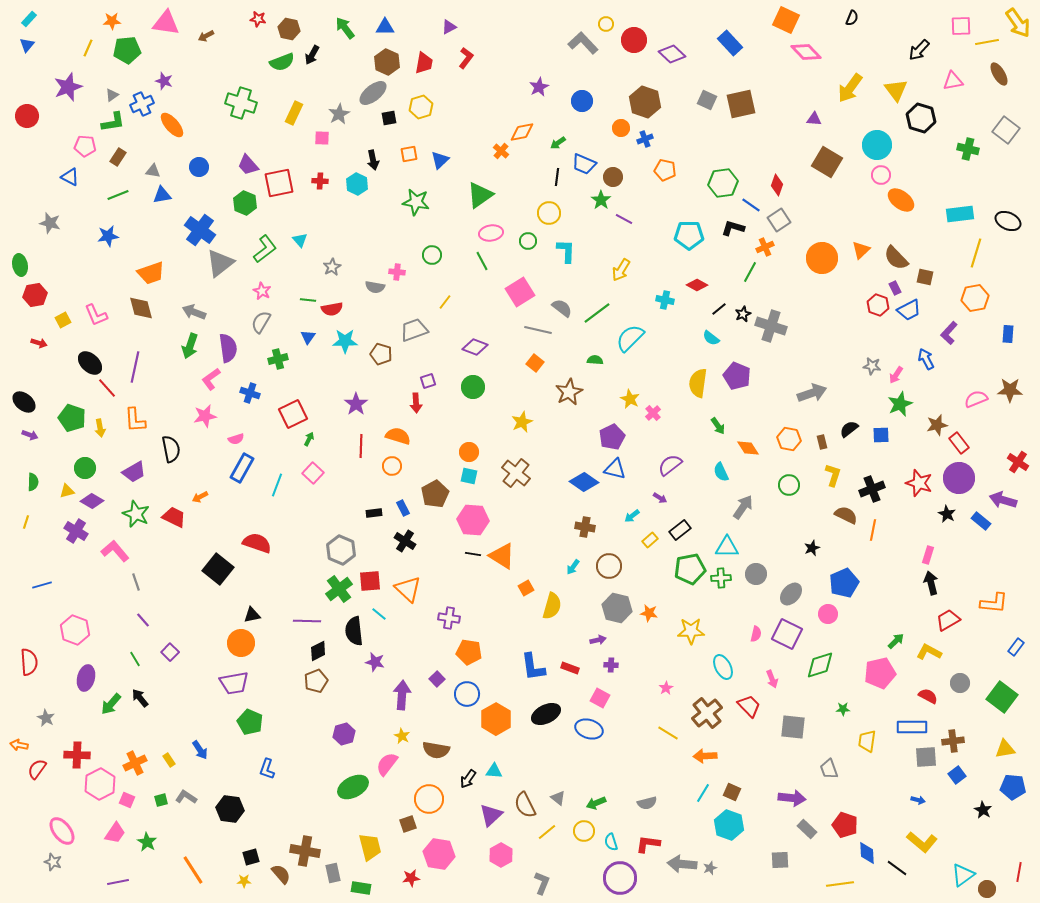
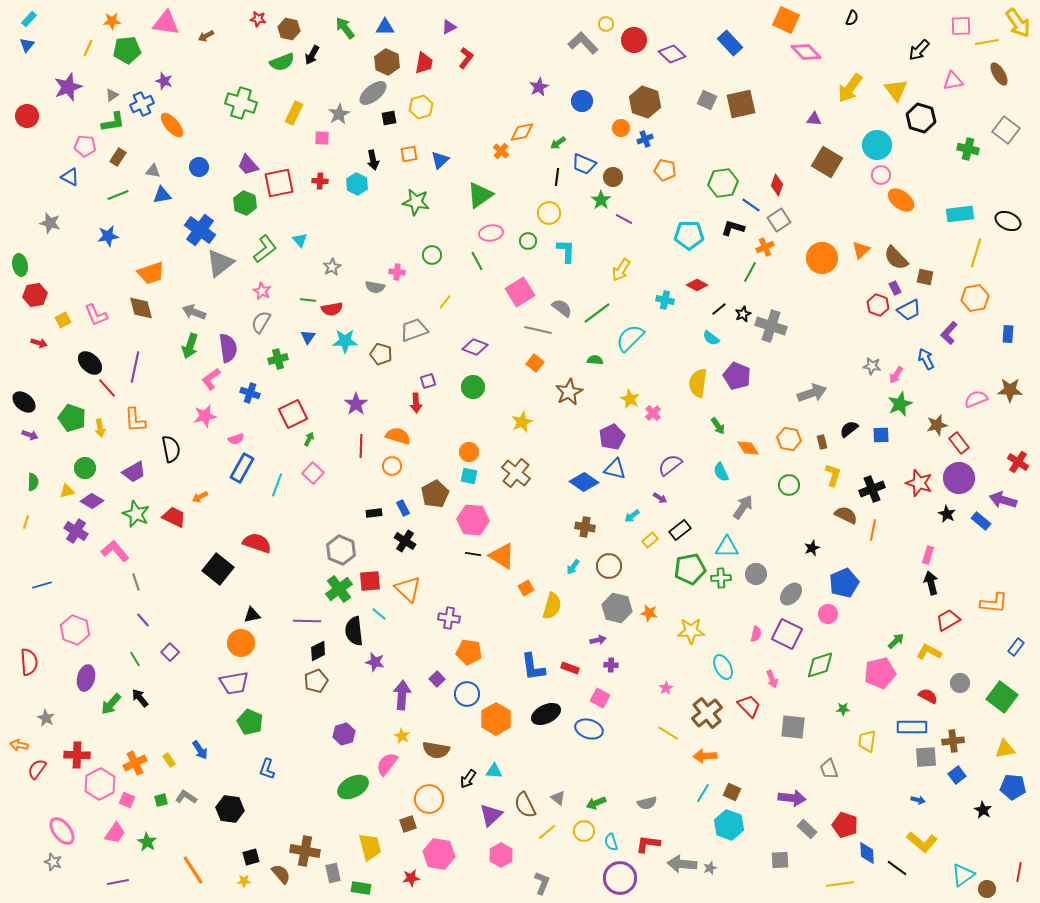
green line at (482, 261): moved 5 px left
